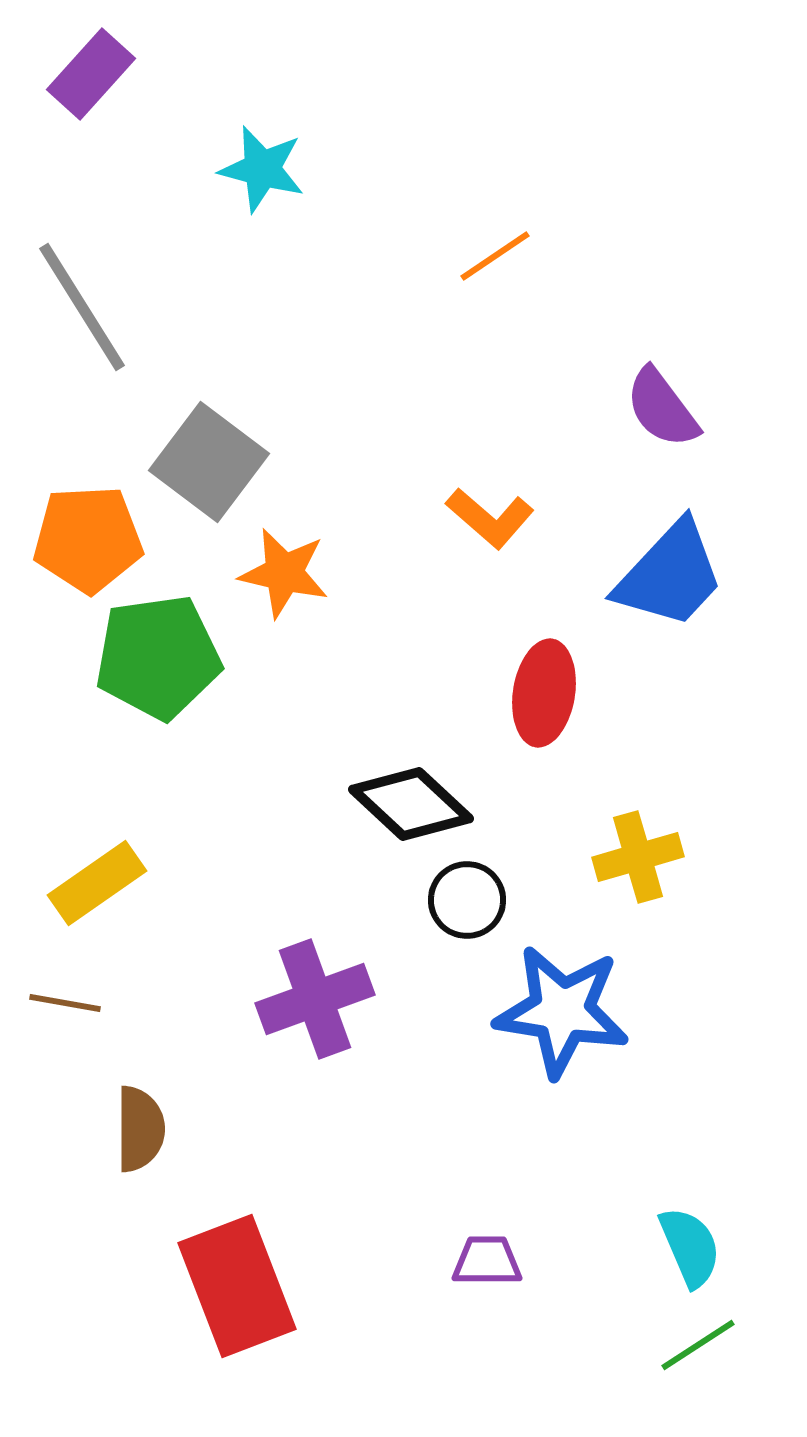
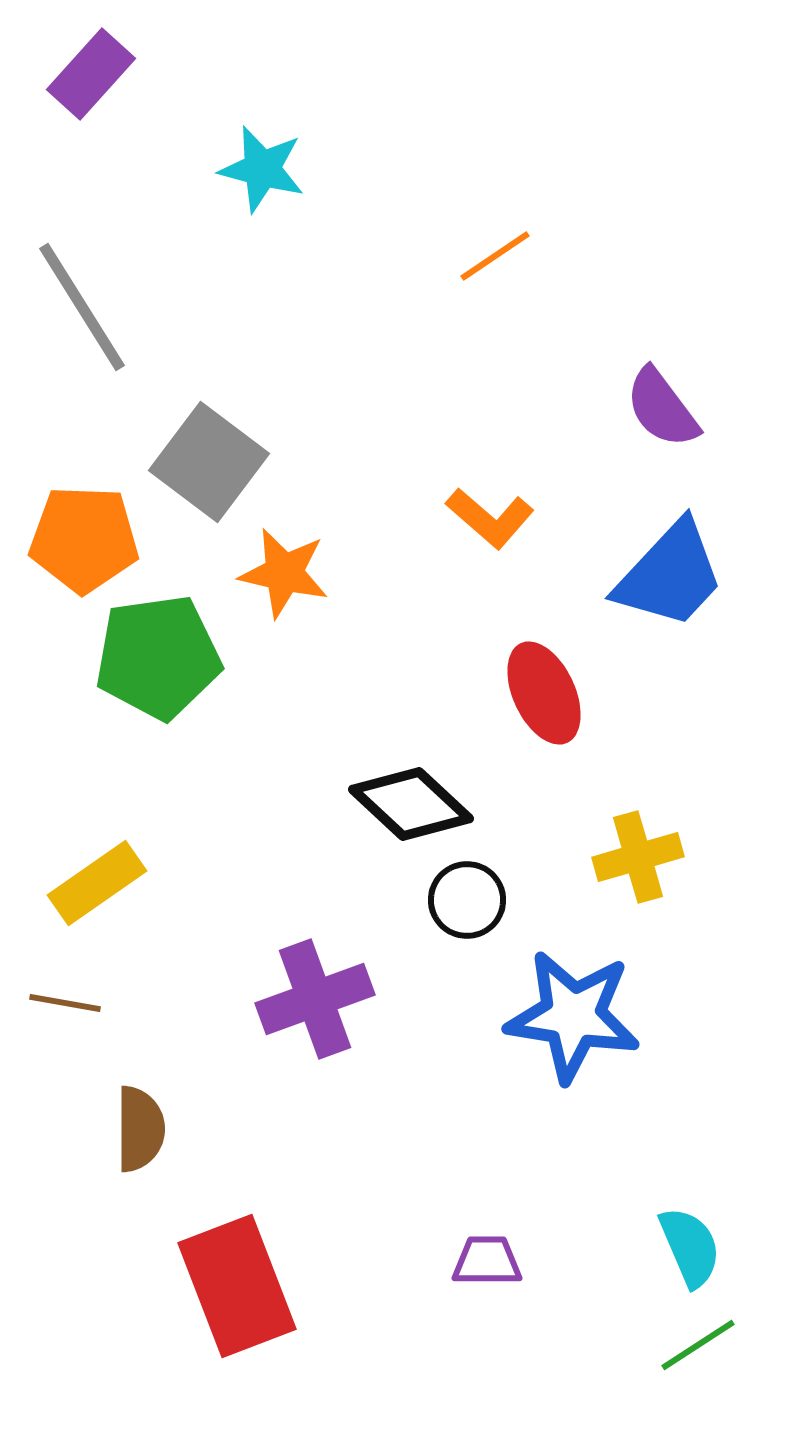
orange pentagon: moved 4 px left; rotated 5 degrees clockwise
red ellipse: rotated 34 degrees counterclockwise
blue star: moved 11 px right, 5 px down
